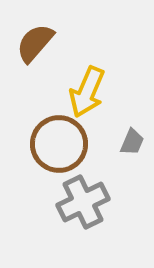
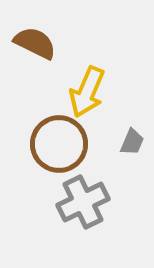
brown semicircle: rotated 75 degrees clockwise
